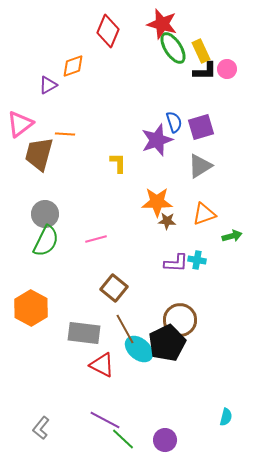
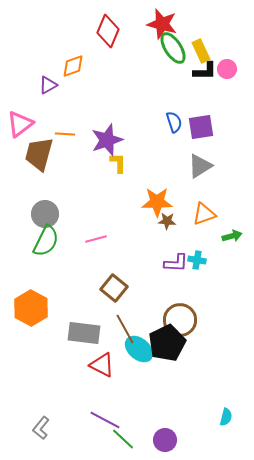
purple square: rotated 8 degrees clockwise
purple star: moved 50 px left
